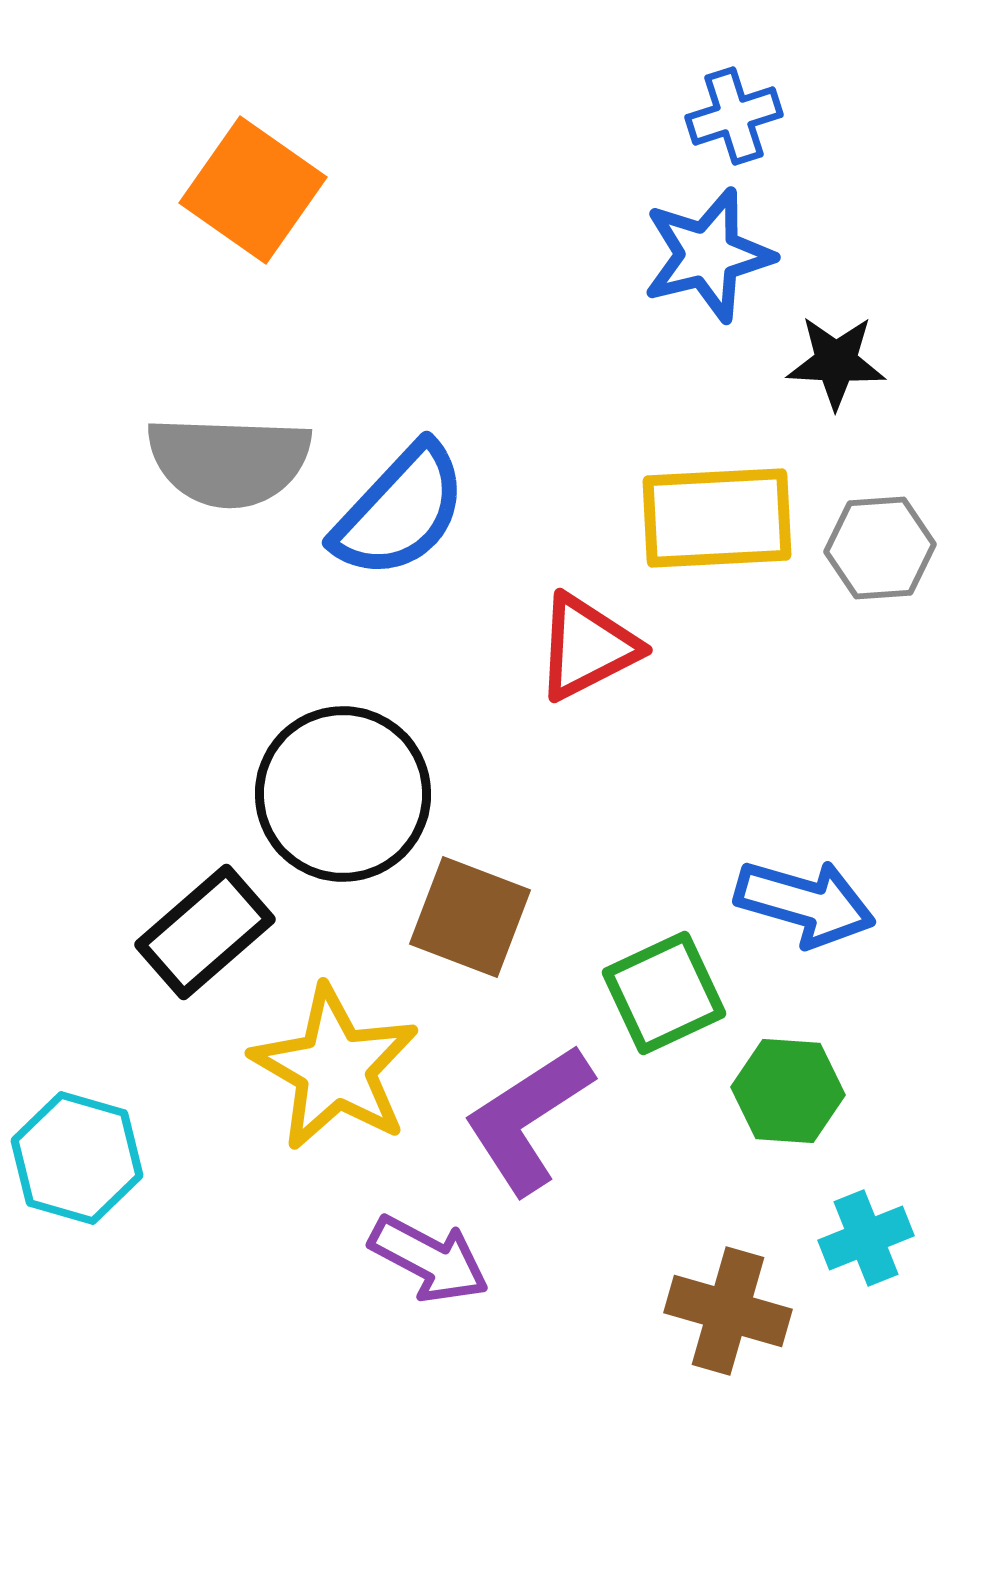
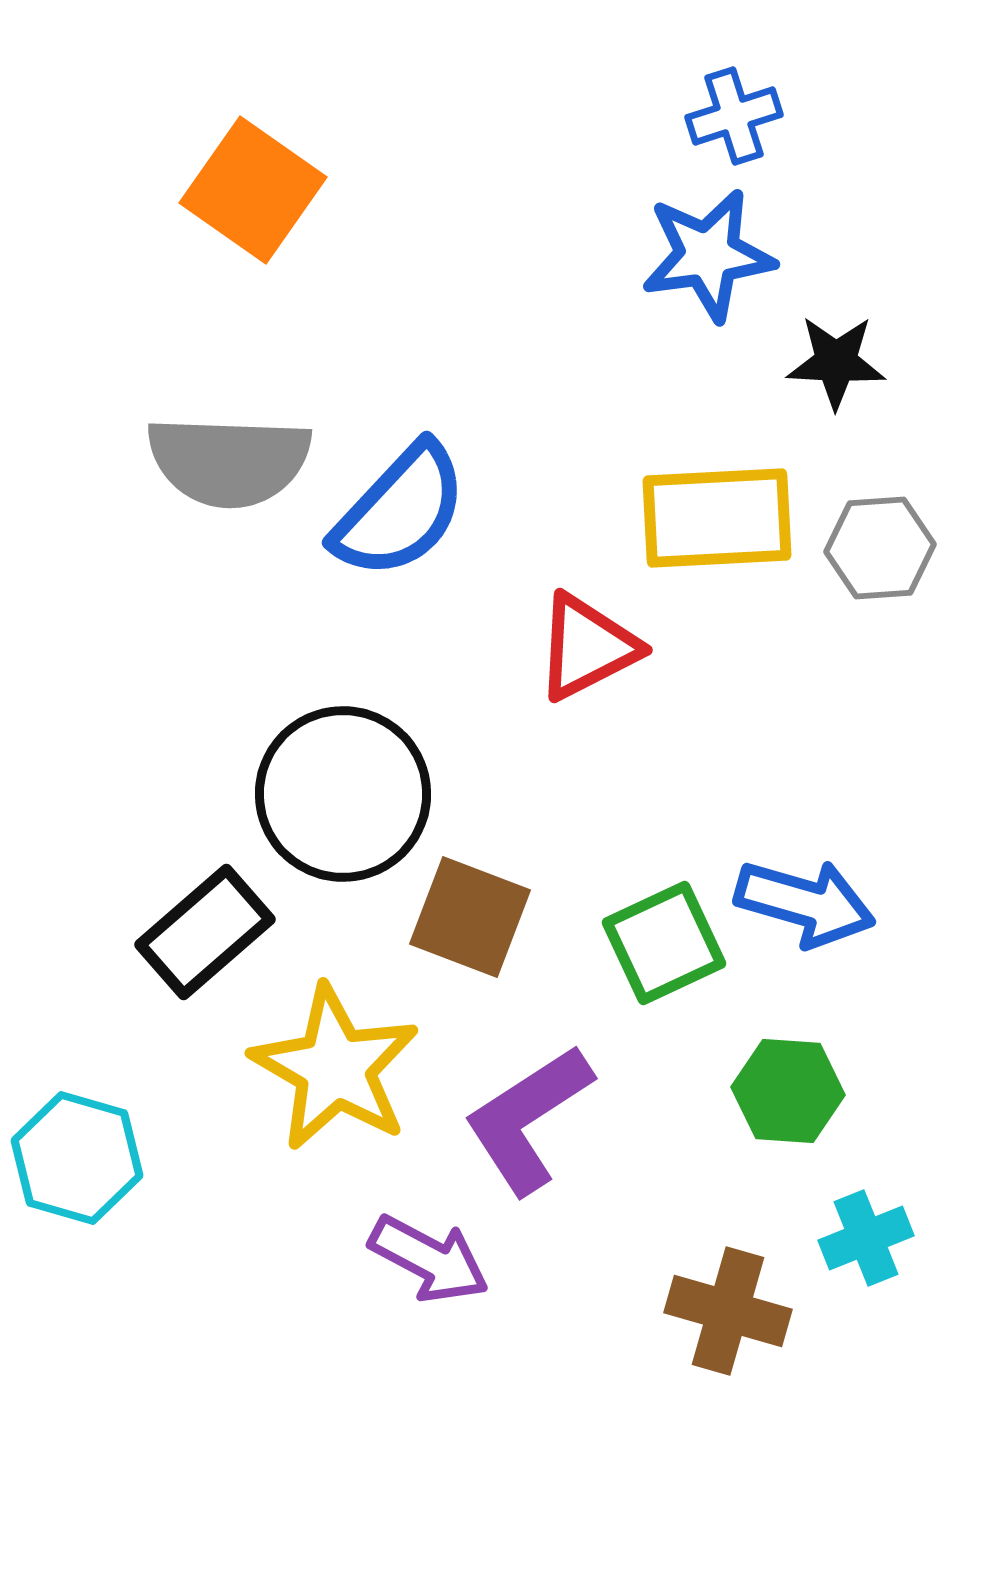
blue star: rotated 6 degrees clockwise
green square: moved 50 px up
